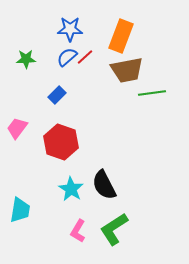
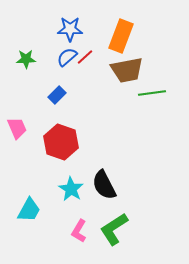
pink trapezoid: rotated 120 degrees clockwise
cyan trapezoid: moved 9 px right; rotated 20 degrees clockwise
pink L-shape: moved 1 px right
